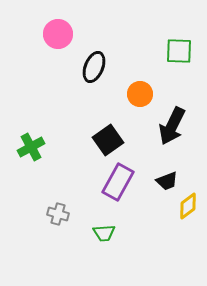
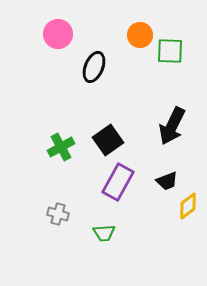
green square: moved 9 px left
orange circle: moved 59 px up
green cross: moved 30 px right
